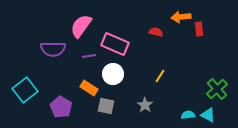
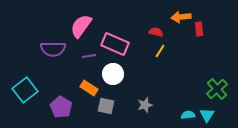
yellow line: moved 25 px up
gray star: rotated 21 degrees clockwise
cyan triangle: moved 1 px left; rotated 35 degrees clockwise
